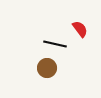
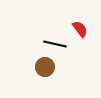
brown circle: moved 2 px left, 1 px up
